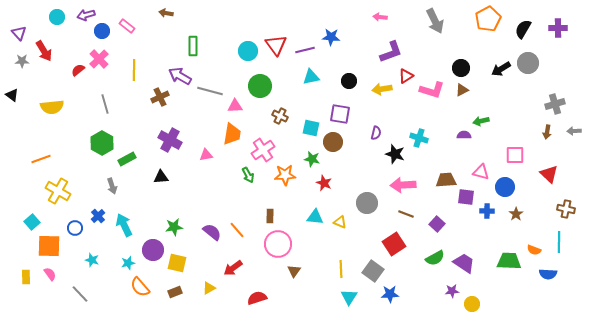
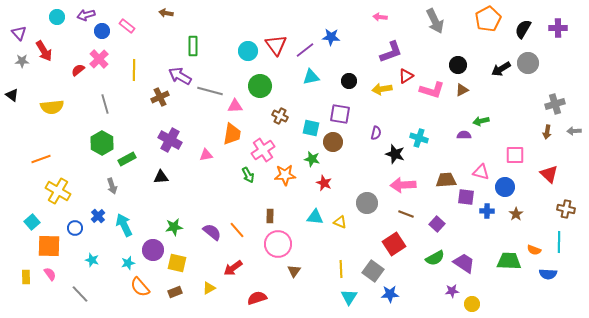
purple line at (305, 50): rotated 24 degrees counterclockwise
black circle at (461, 68): moved 3 px left, 3 px up
